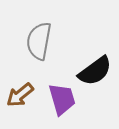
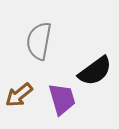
brown arrow: moved 1 px left
